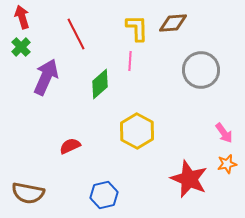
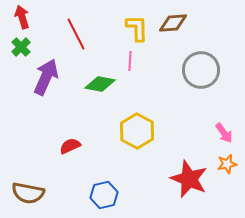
green diamond: rotated 52 degrees clockwise
